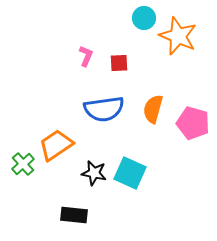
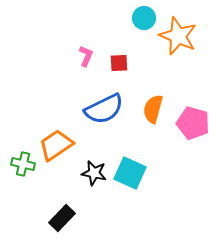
blue semicircle: rotated 18 degrees counterclockwise
green cross: rotated 35 degrees counterclockwise
black rectangle: moved 12 px left, 3 px down; rotated 52 degrees counterclockwise
